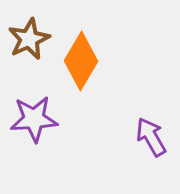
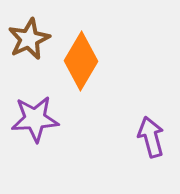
purple star: moved 1 px right
purple arrow: rotated 15 degrees clockwise
